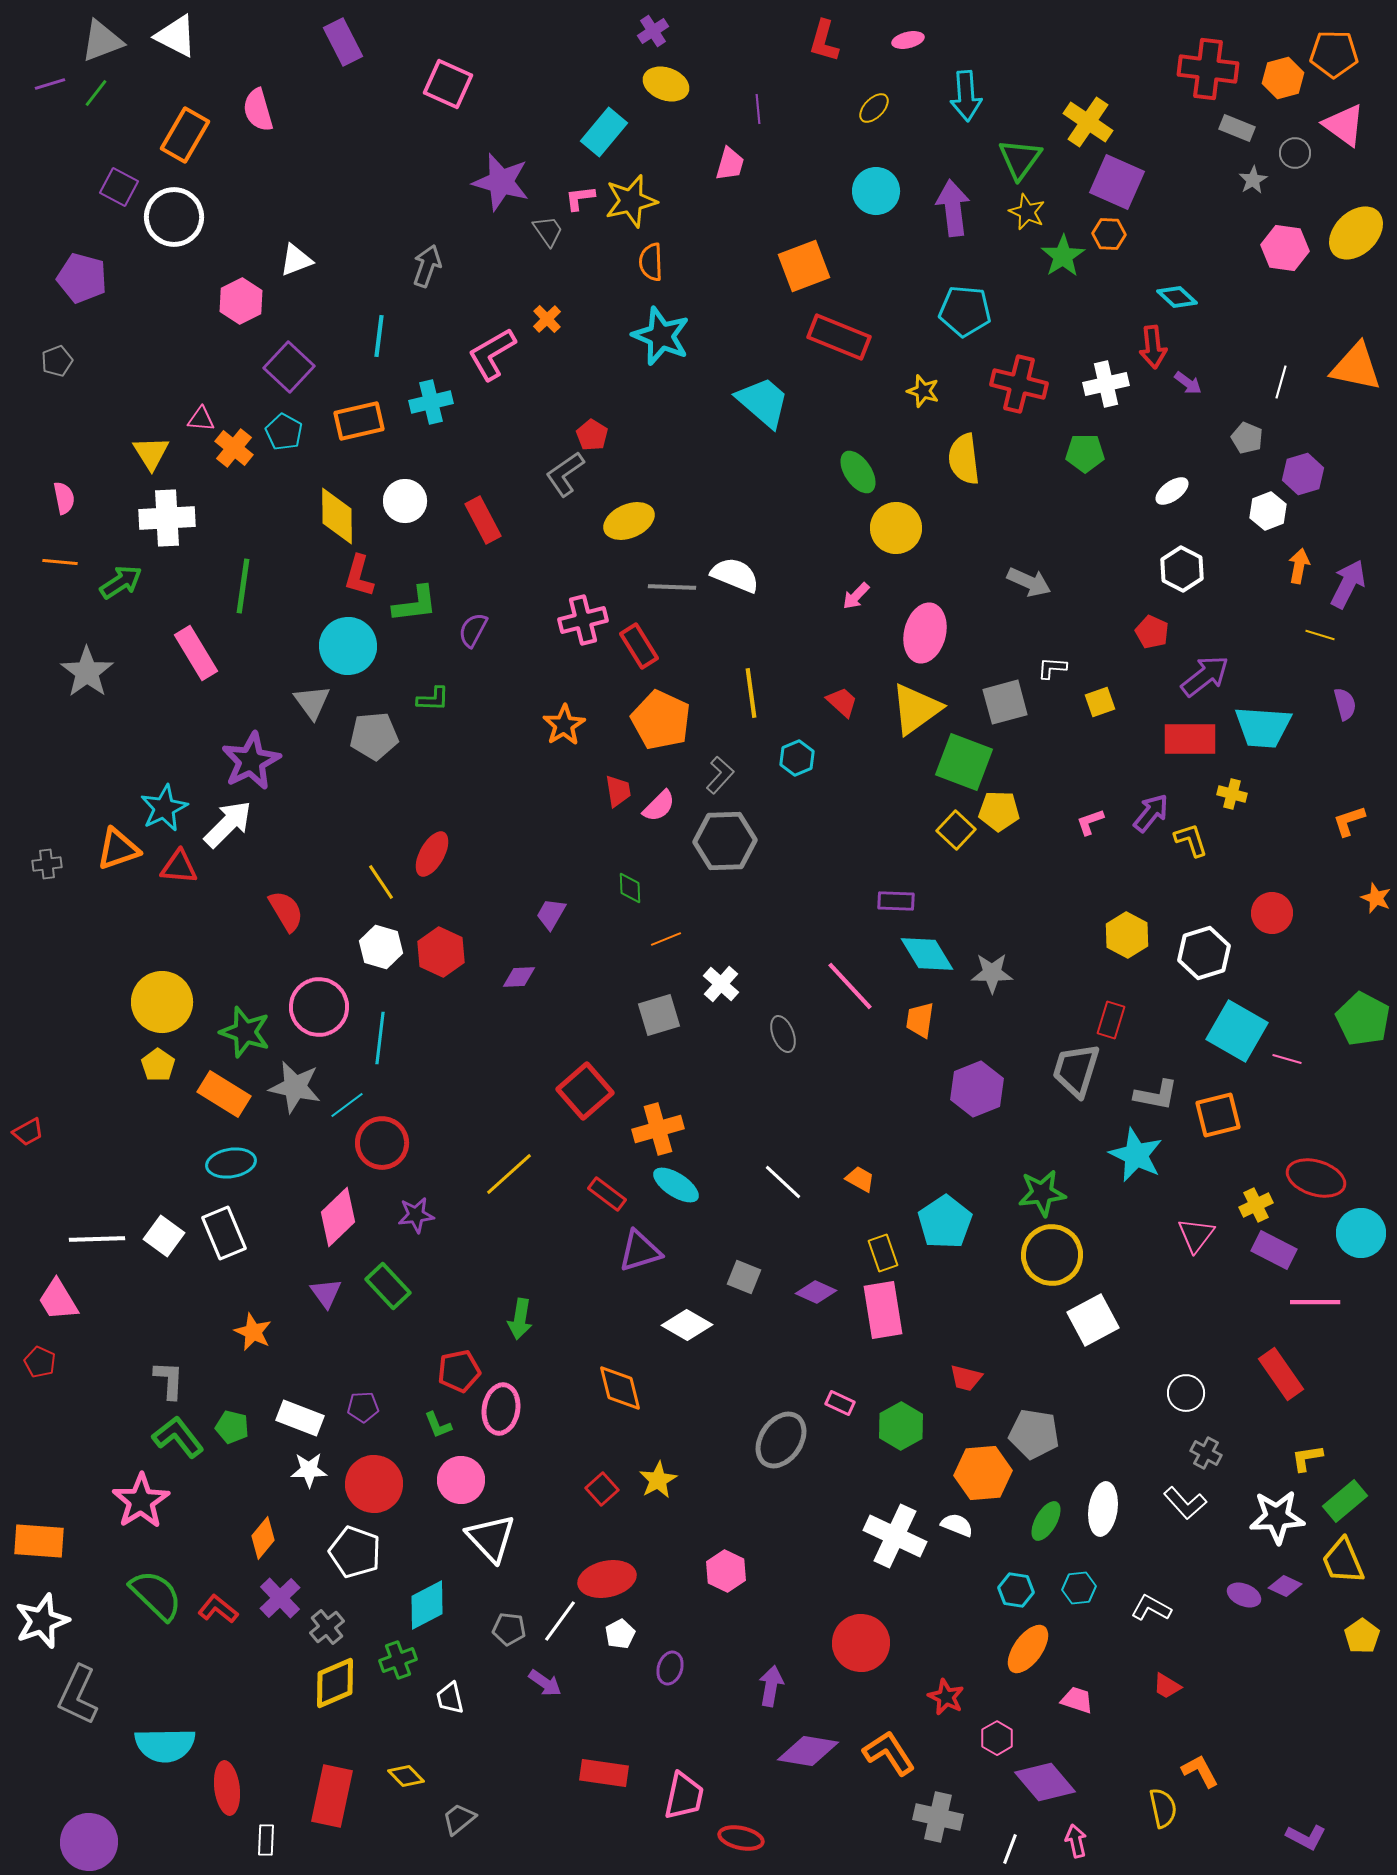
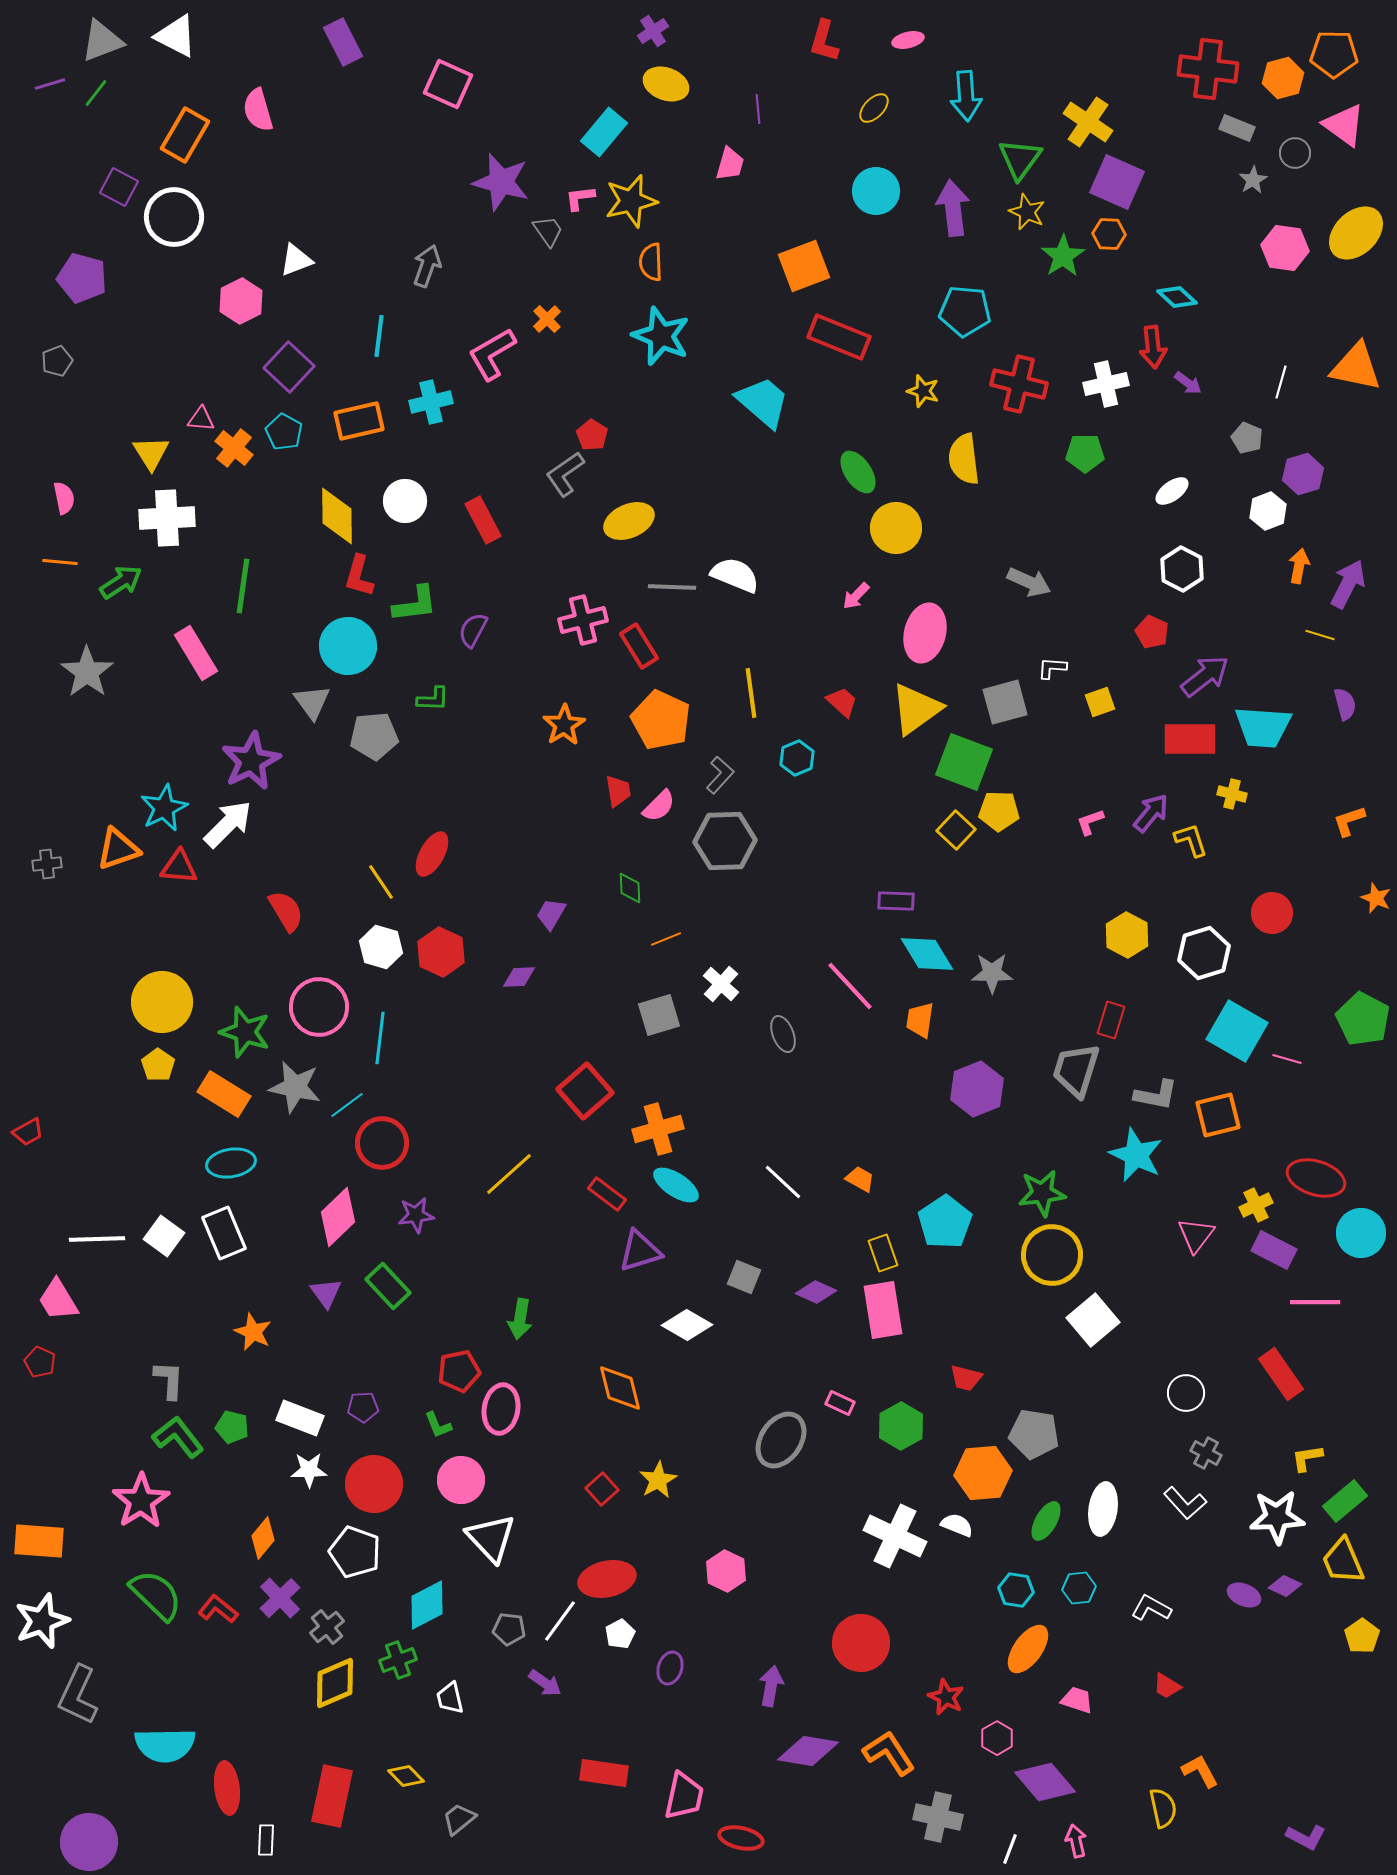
white square at (1093, 1320): rotated 12 degrees counterclockwise
